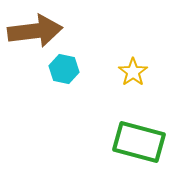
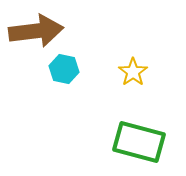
brown arrow: moved 1 px right
